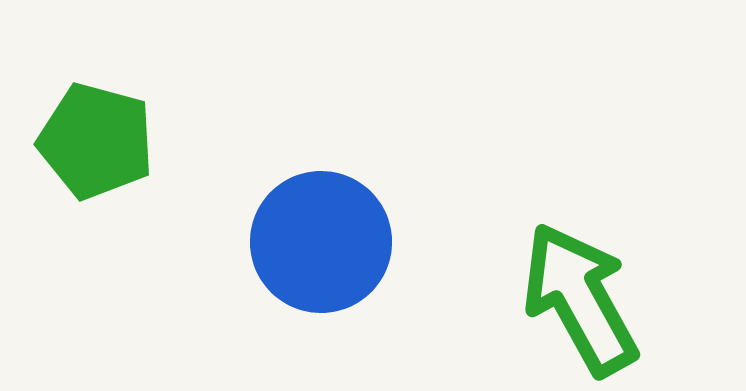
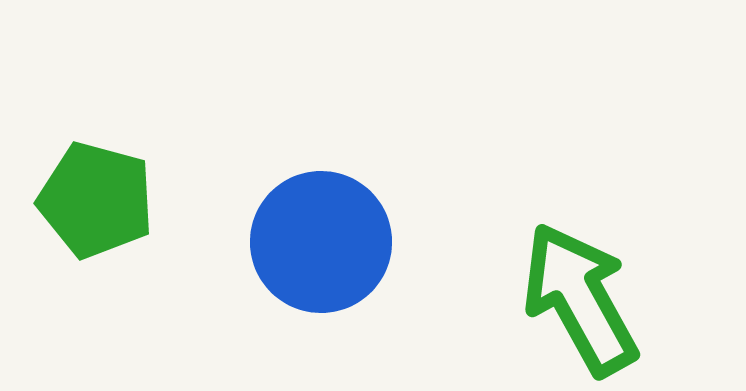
green pentagon: moved 59 px down
